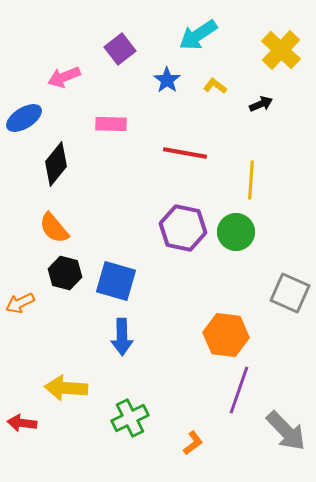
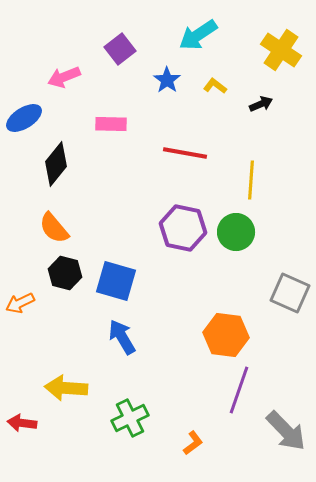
yellow cross: rotated 9 degrees counterclockwise
blue arrow: rotated 150 degrees clockwise
